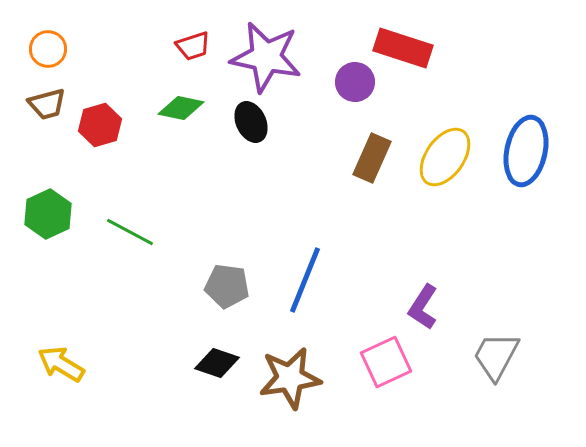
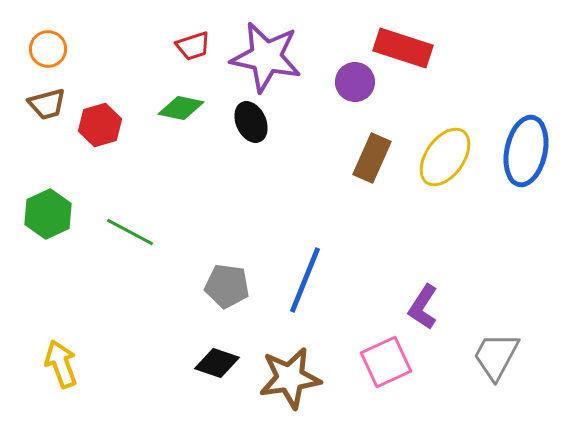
yellow arrow: rotated 39 degrees clockwise
